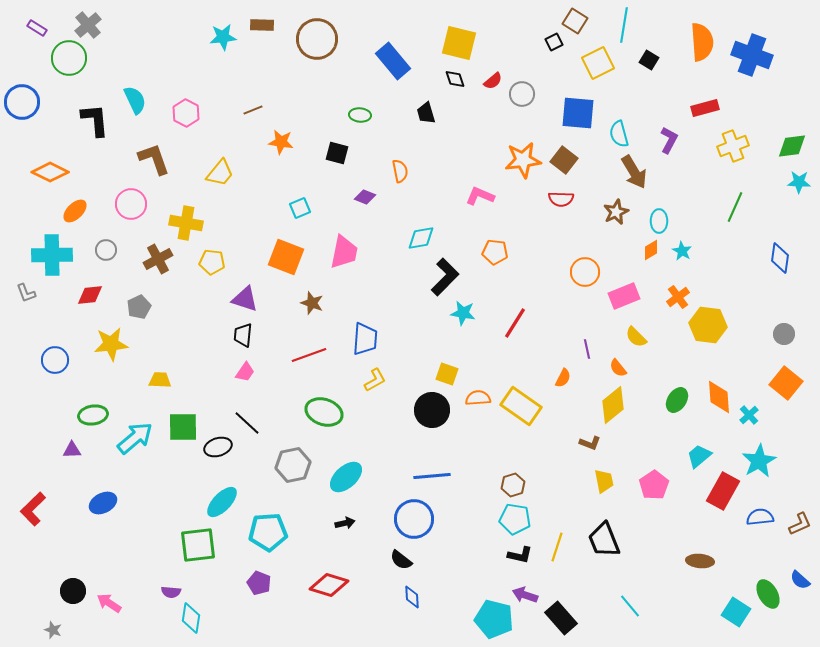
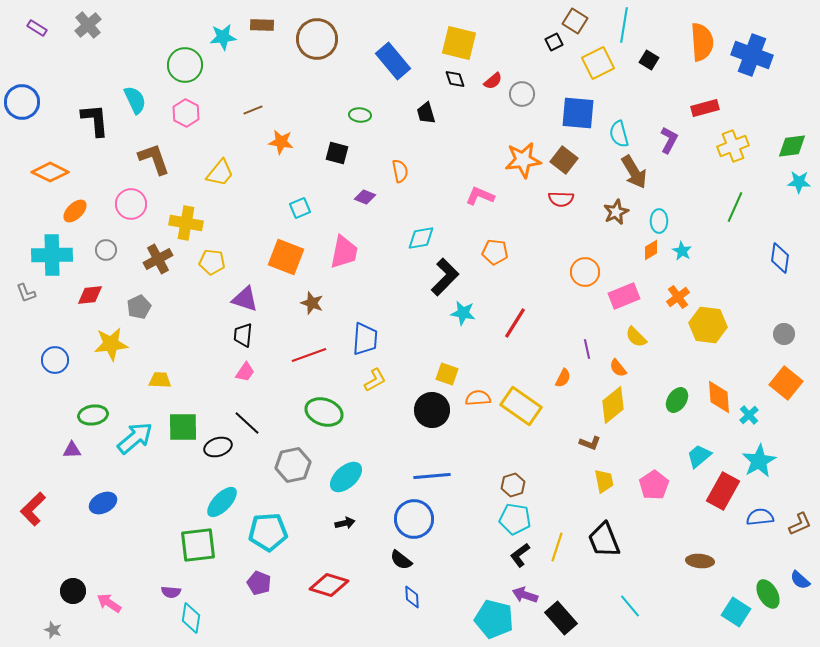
green circle at (69, 58): moved 116 px right, 7 px down
black L-shape at (520, 555): rotated 130 degrees clockwise
